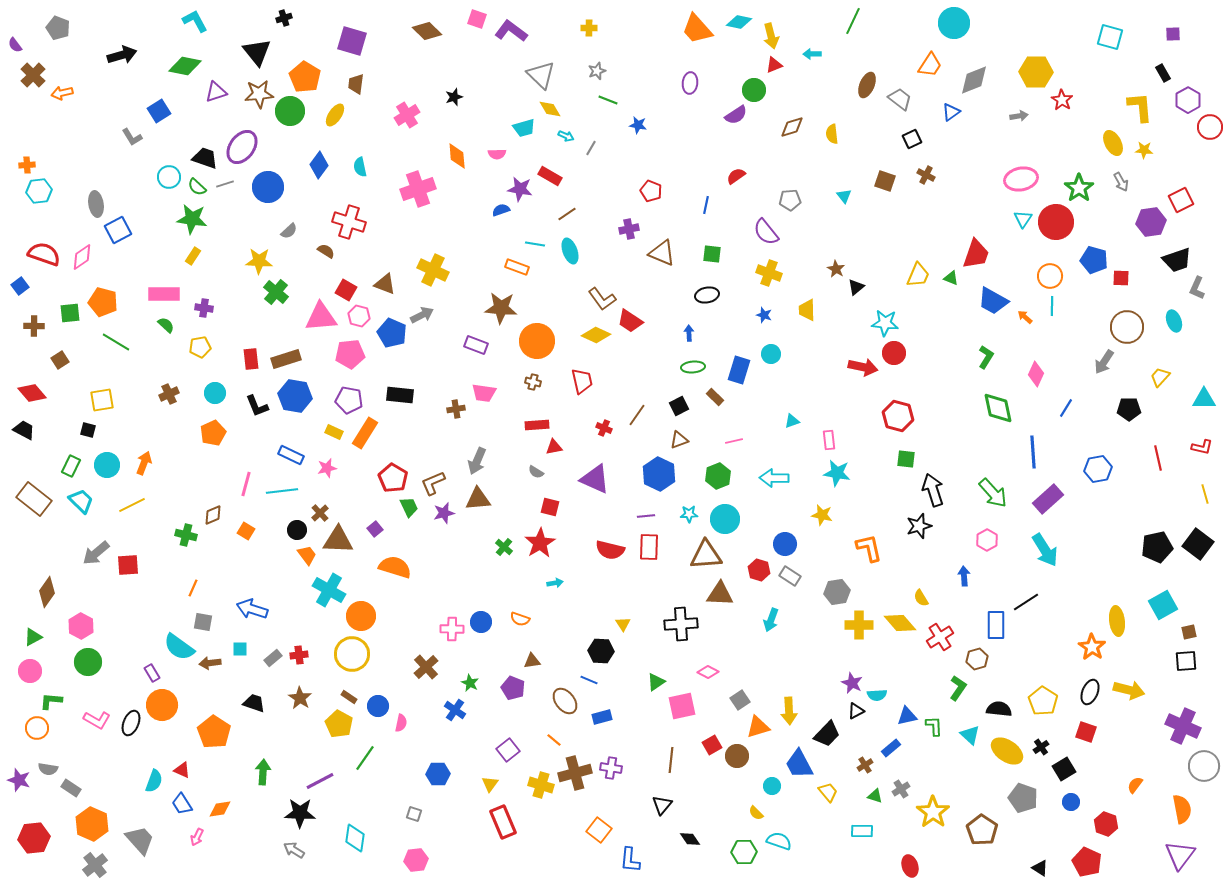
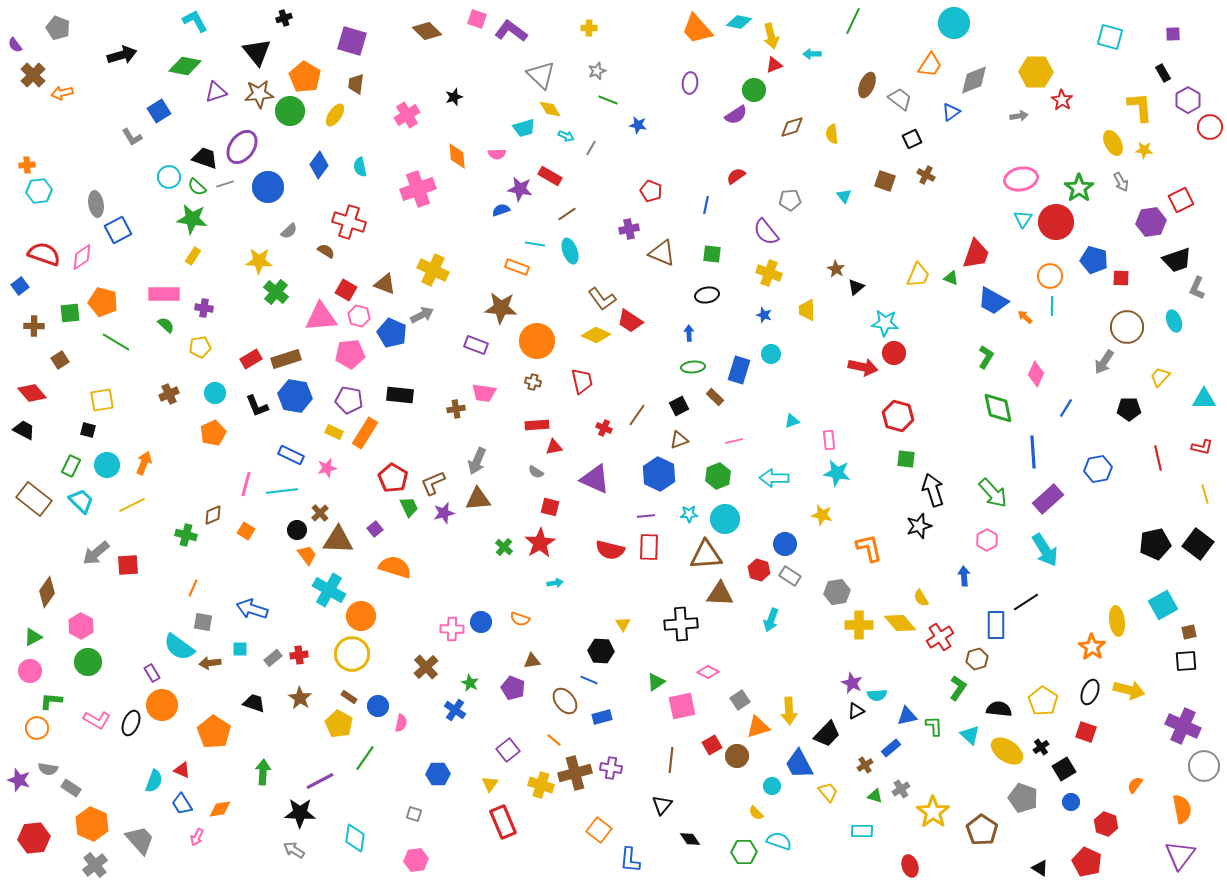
red rectangle at (251, 359): rotated 65 degrees clockwise
black pentagon at (1157, 547): moved 2 px left, 3 px up
